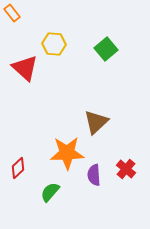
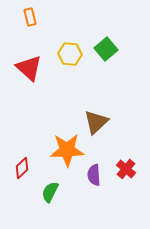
orange rectangle: moved 18 px right, 4 px down; rotated 24 degrees clockwise
yellow hexagon: moved 16 px right, 10 px down
red triangle: moved 4 px right
orange star: moved 3 px up
red diamond: moved 4 px right
green semicircle: rotated 15 degrees counterclockwise
